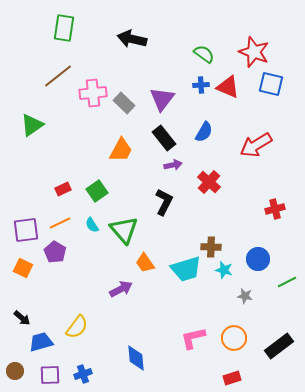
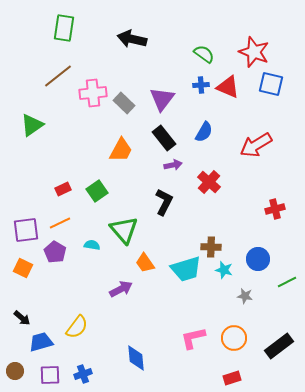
cyan semicircle at (92, 225): moved 20 px down; rotated 133 degrees clockwise
